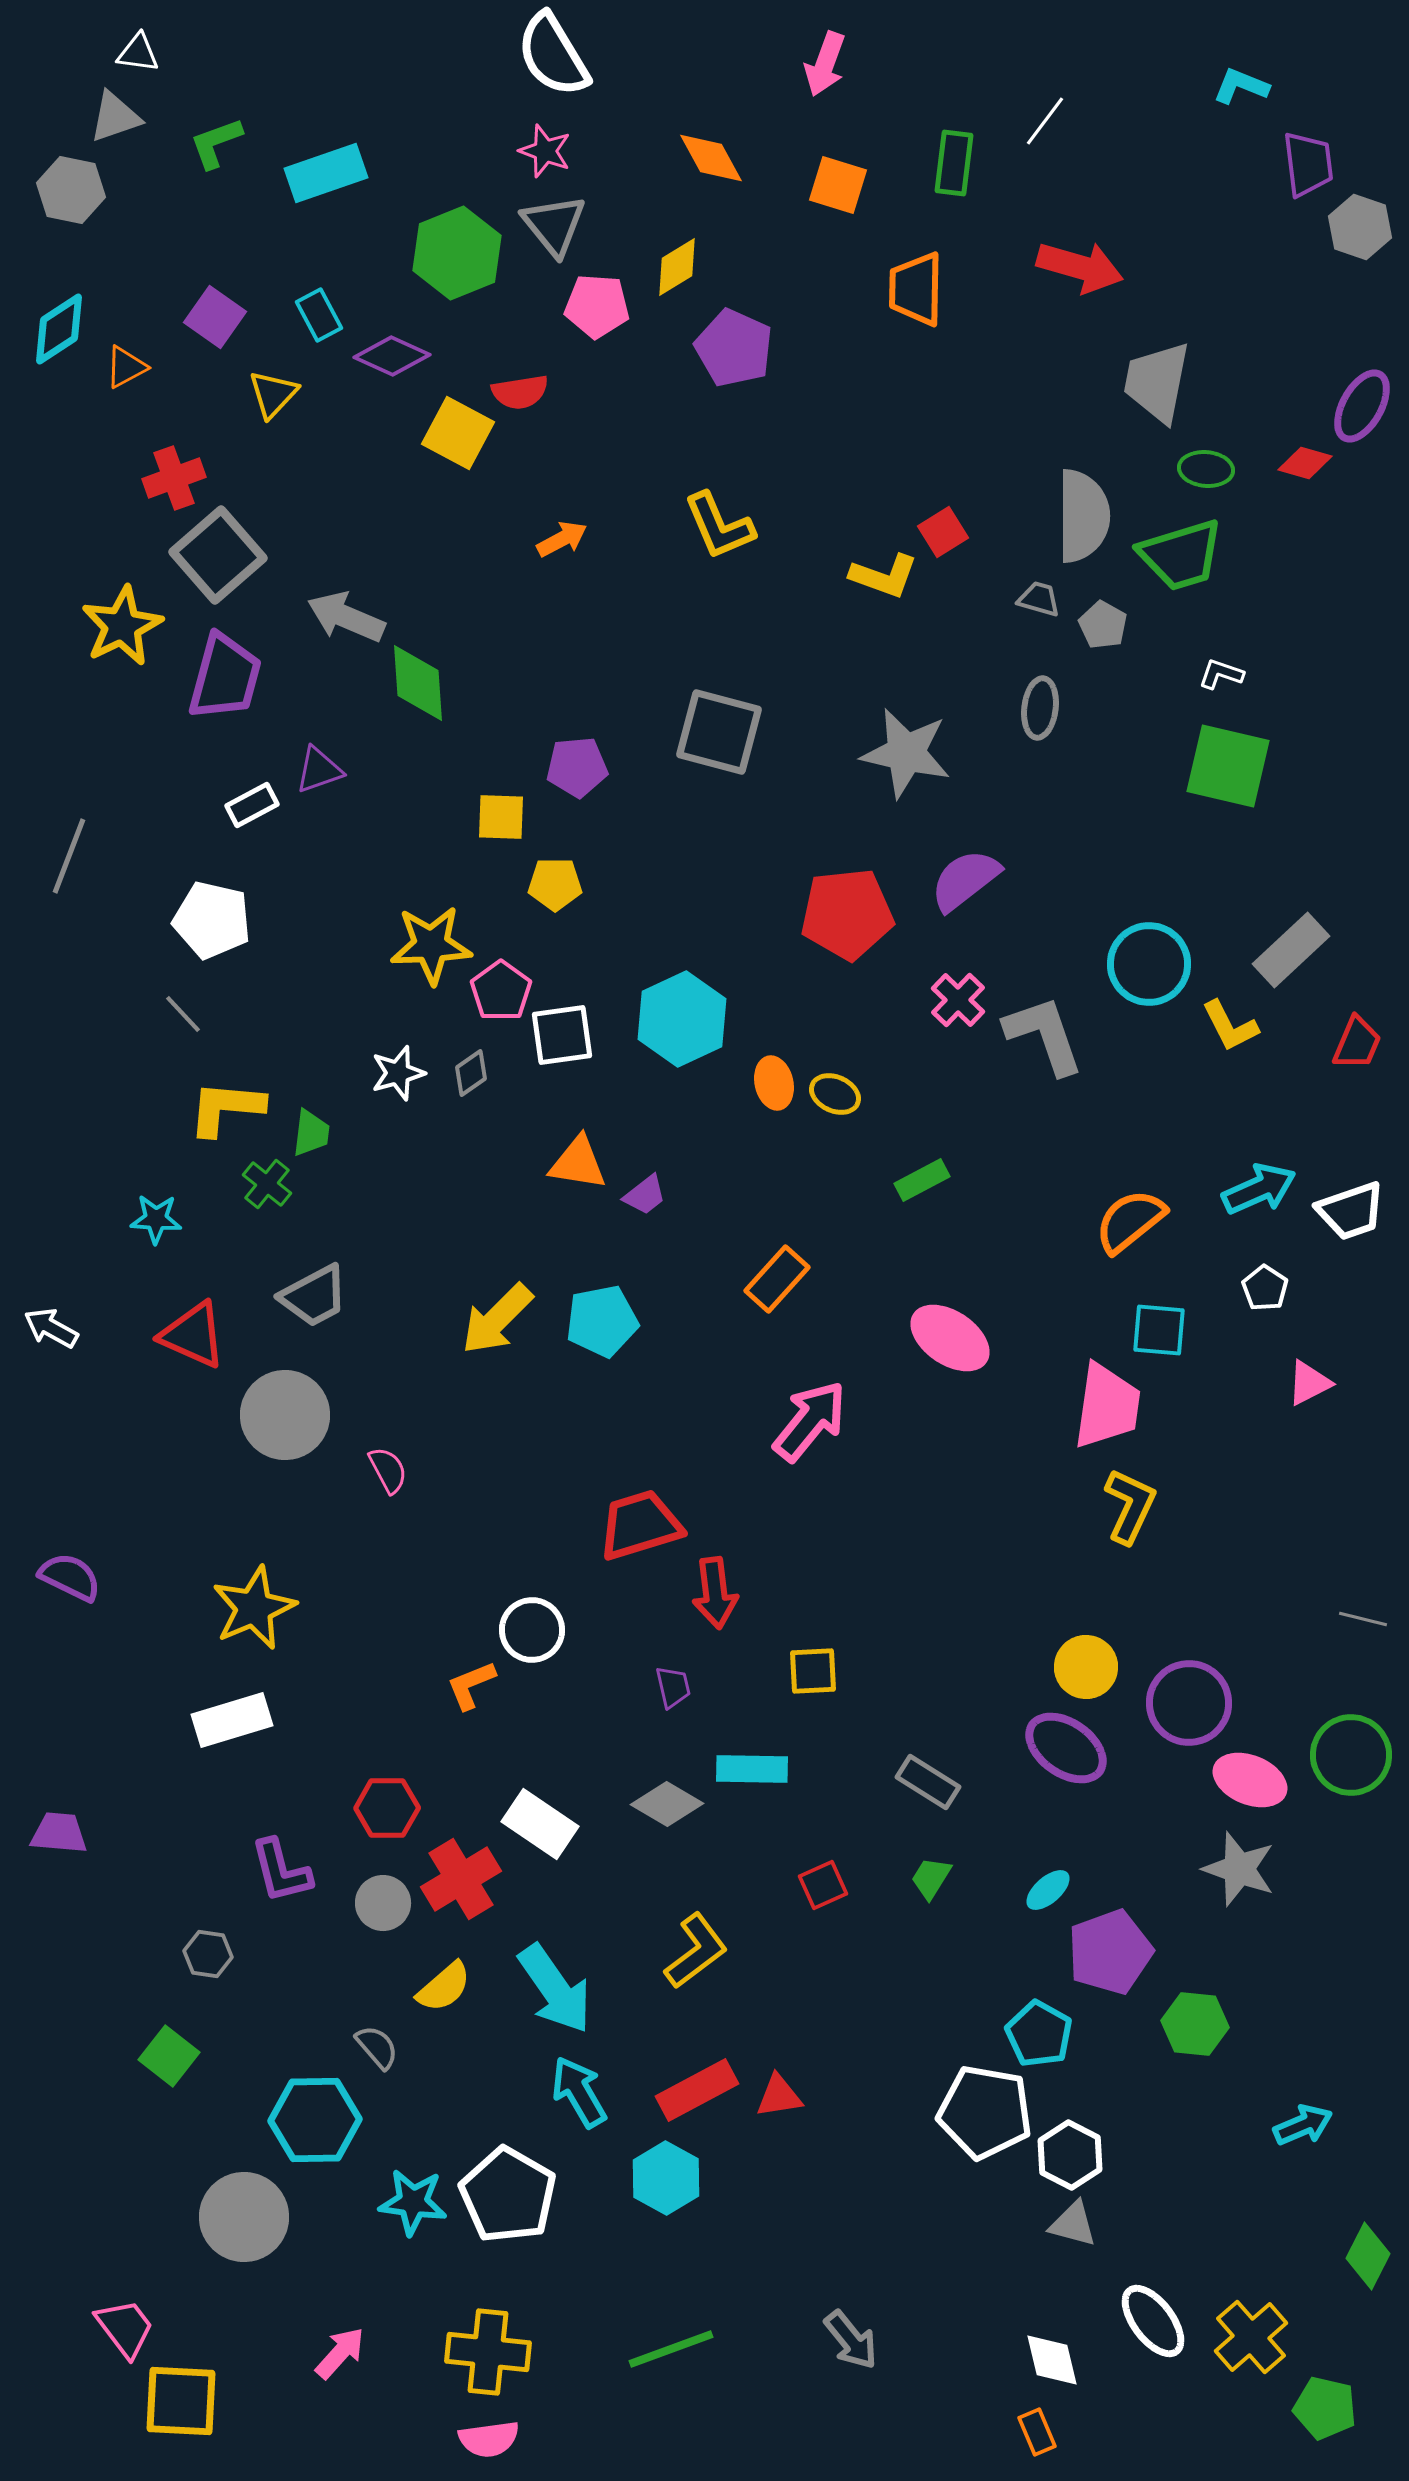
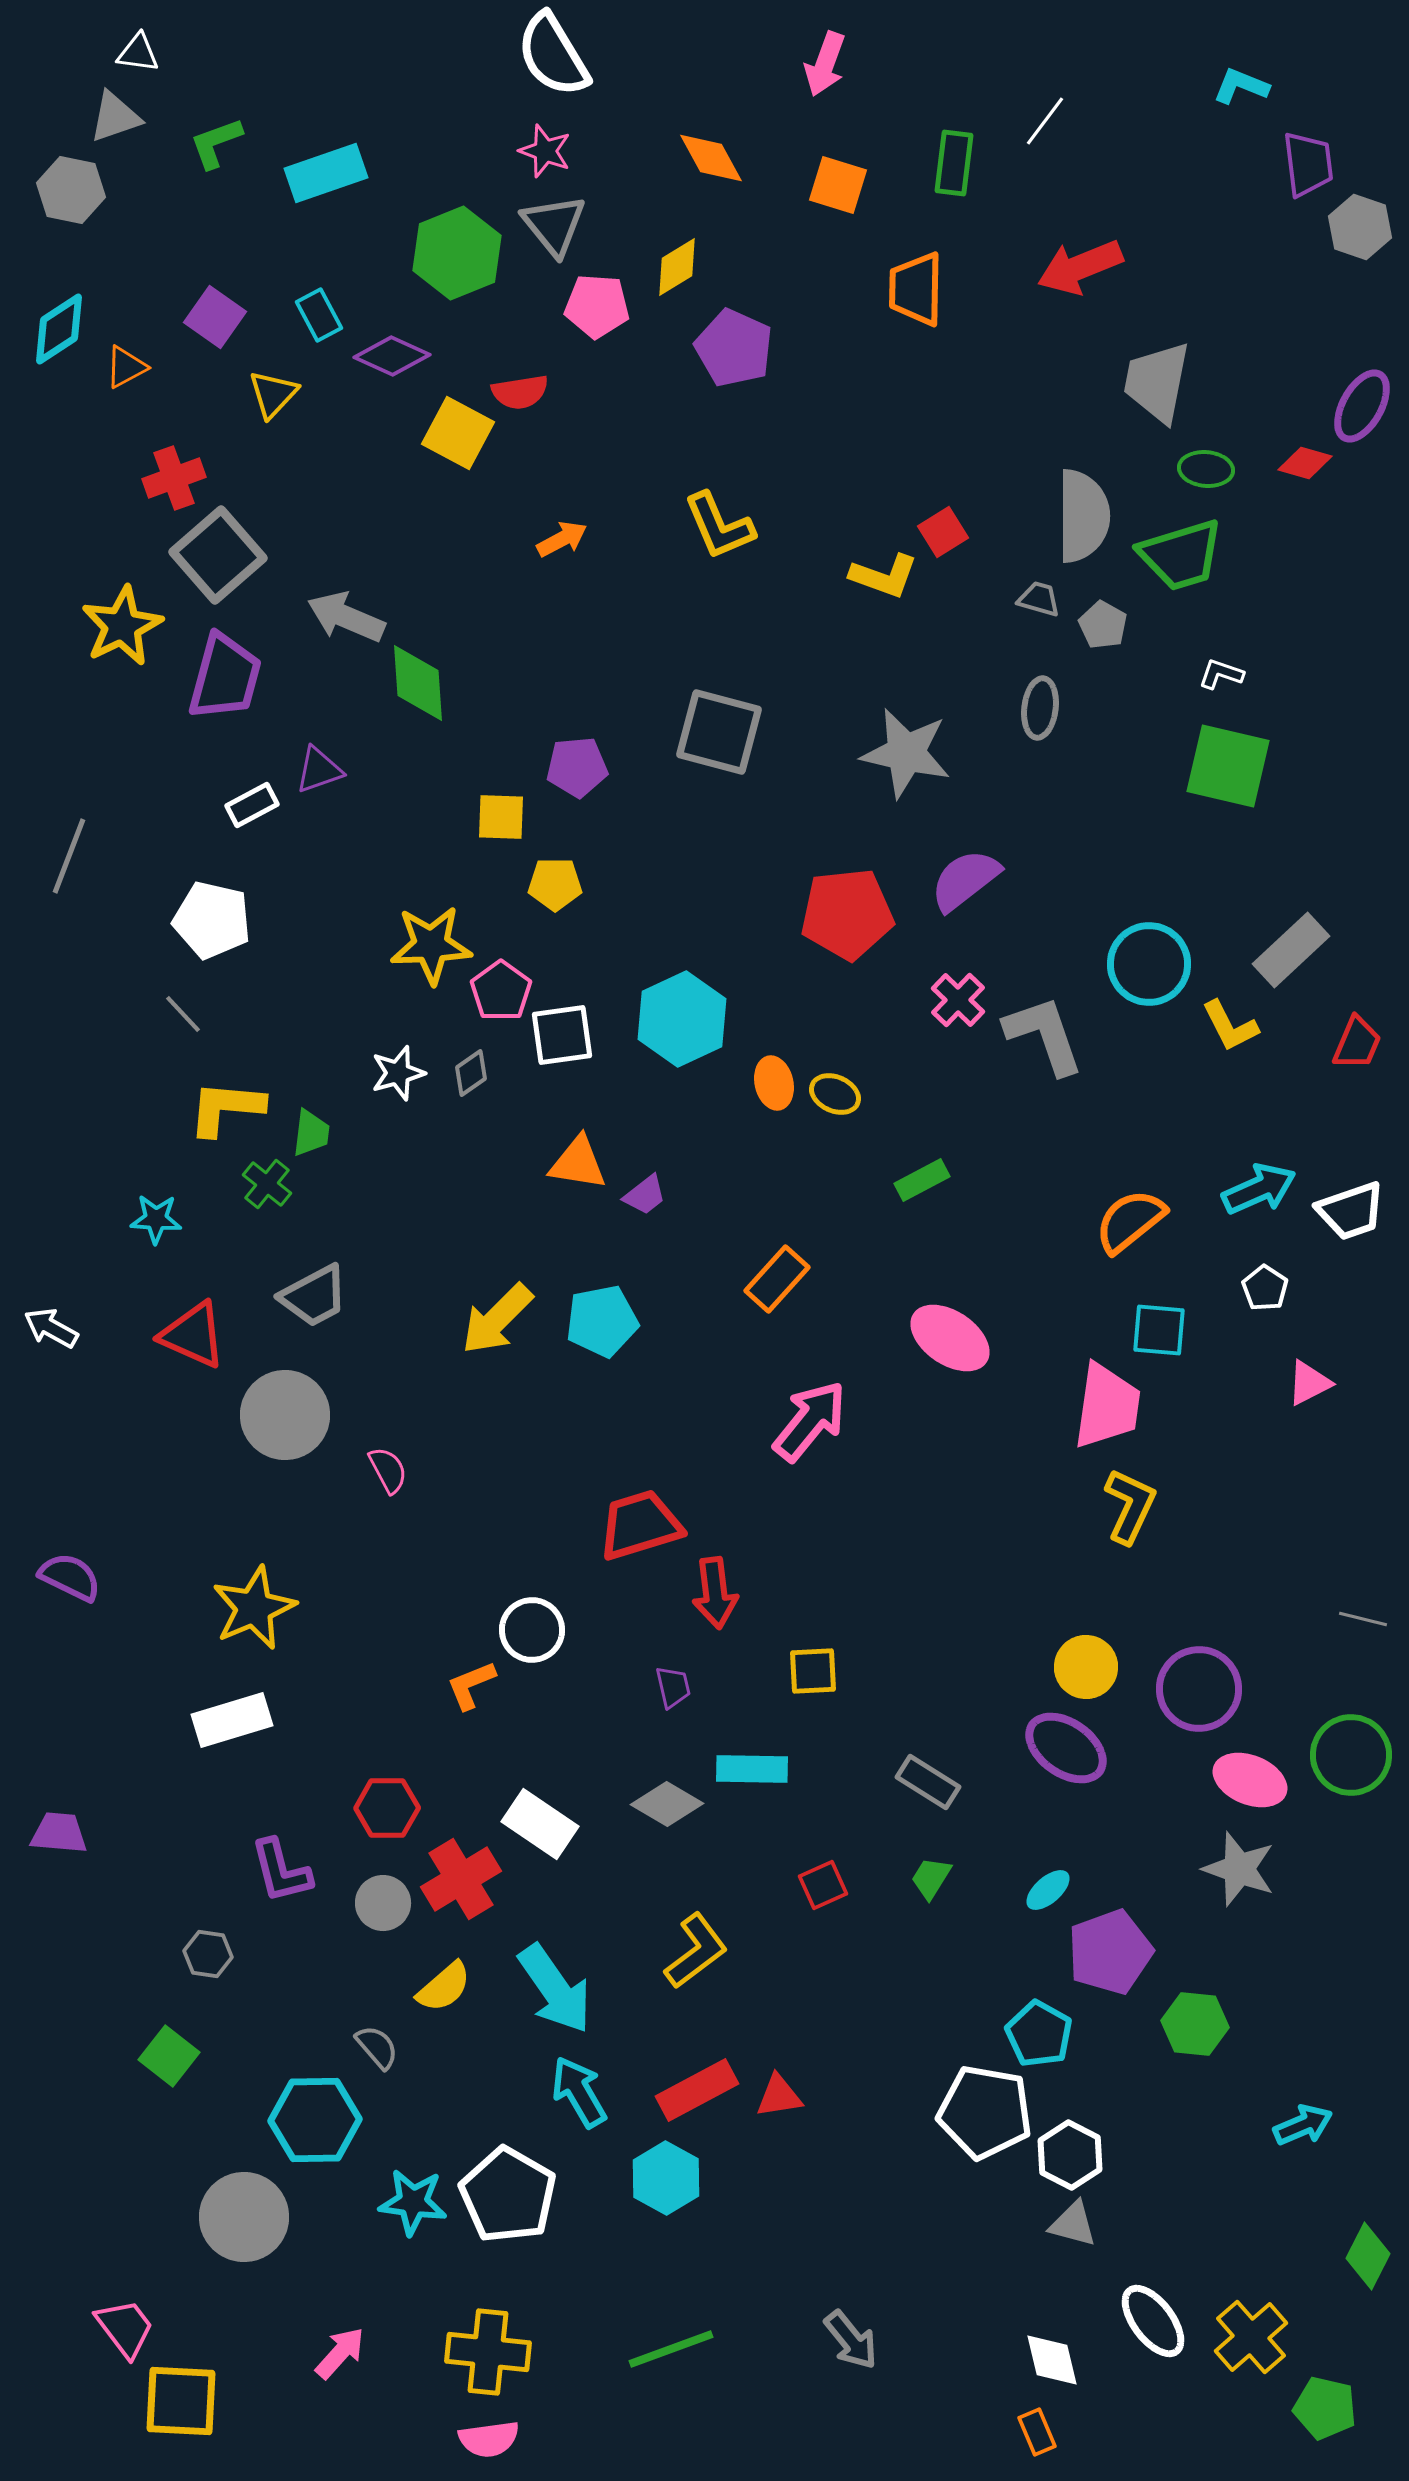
red arrow at (1080, 267): rotated 142 degrees clockwise
purple circle at (1189, 1703): moved 10 px right, 14 px up
